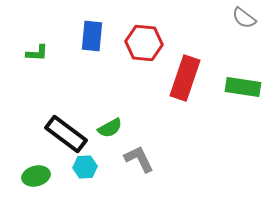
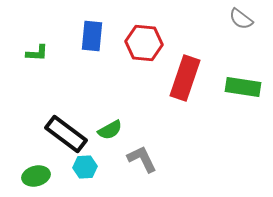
gray semicircle: moved 3 px left, 1 px down
green semicircle: moved 2 px down
gray L-shape: moved 3 px right
